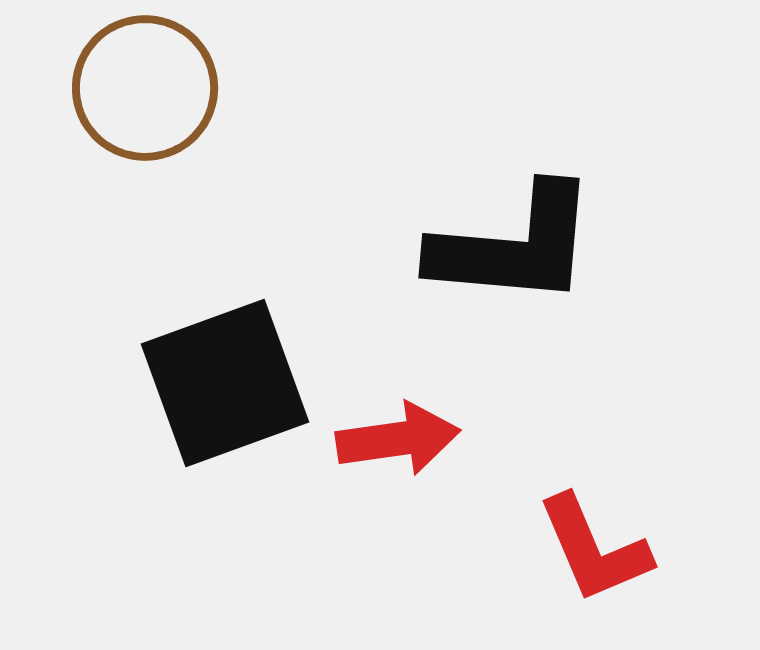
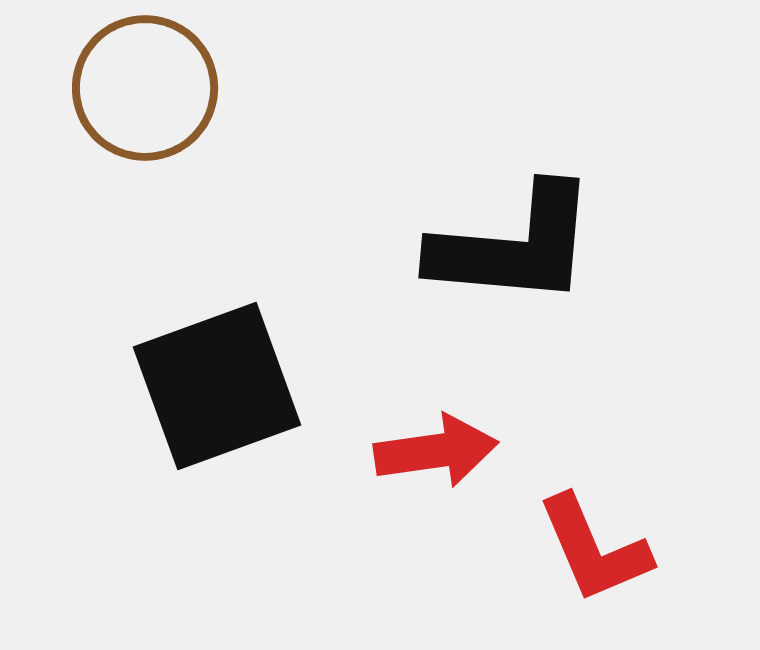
black square: moved 8 px left, 3 px down
red arrow: moved 38 px right, 12 px down
